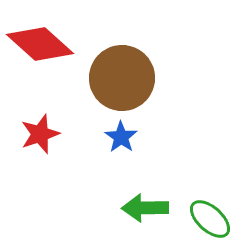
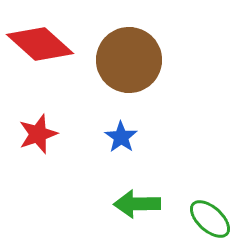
brown circle: moved 7 px right, 18 px up
red star: moved 2 px left
green arrow: moved 8 px left, 4 px up
